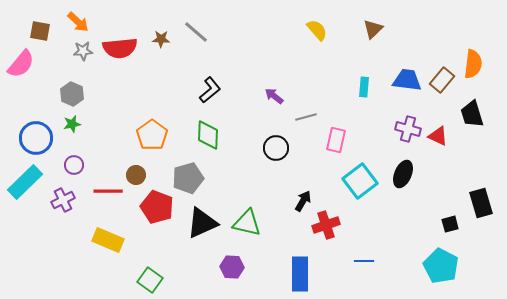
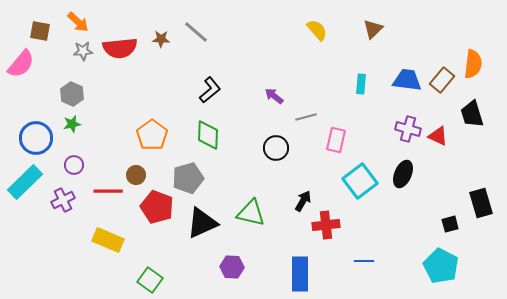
cyan rectangle at (364, 87): moved 3 px left, 3 px up
green triangle at (247, 223): moved 4 px right, 10 px up
red cross at (326, 225): rotated 12 degrees clockwise
